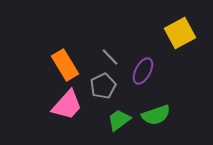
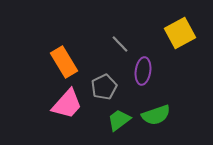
gray line: moved 10 px right, 13 px up
orange rectangle: moved 1 px left, 3 px up
purple ellipse: rotated 20 degrees counterclockwise
gray pentagon: moved 1 px right, 1 px down
pink trapezoid: moved 1 px up
